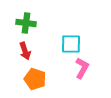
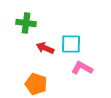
red arrow: moved 20 px right, 3 px up; rotated 132 degrees clockwise
pink L-shape: rotated 90 degrees counterclockwise
orange pentagon: moved 1 px right, 5 px down
